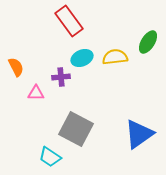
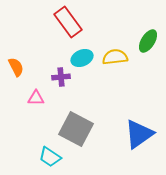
red rectangle: moved 1 px left, 1 px down
green ellipse: moved 1 px up
pink triangle: moved 5 px down
